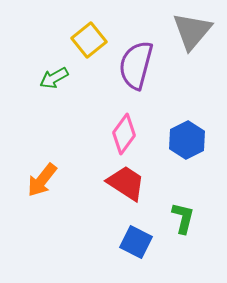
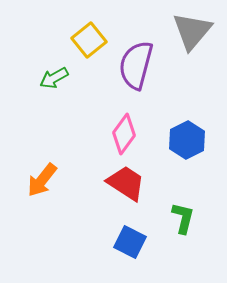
blue square: moved 6 px left
